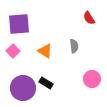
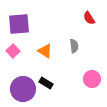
purple circle: moved 1 px down
